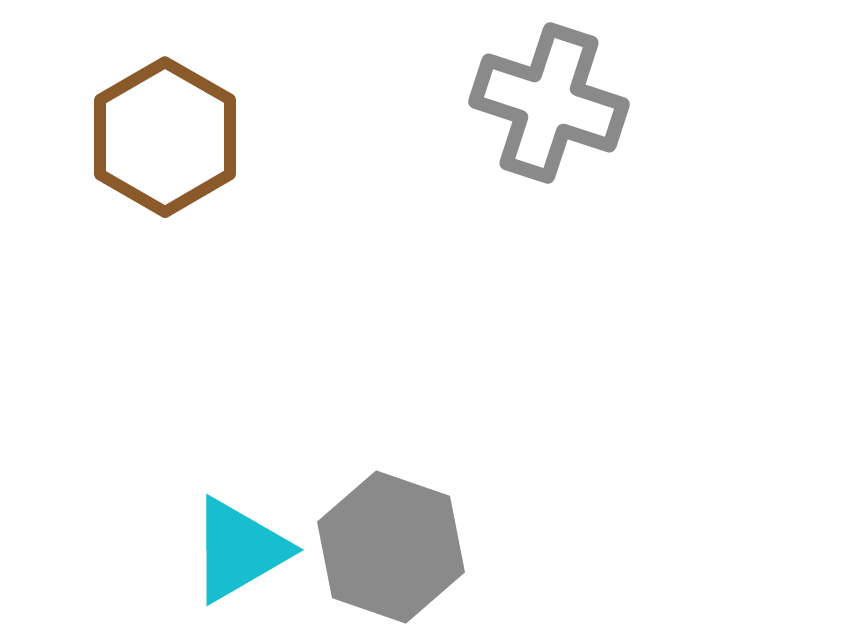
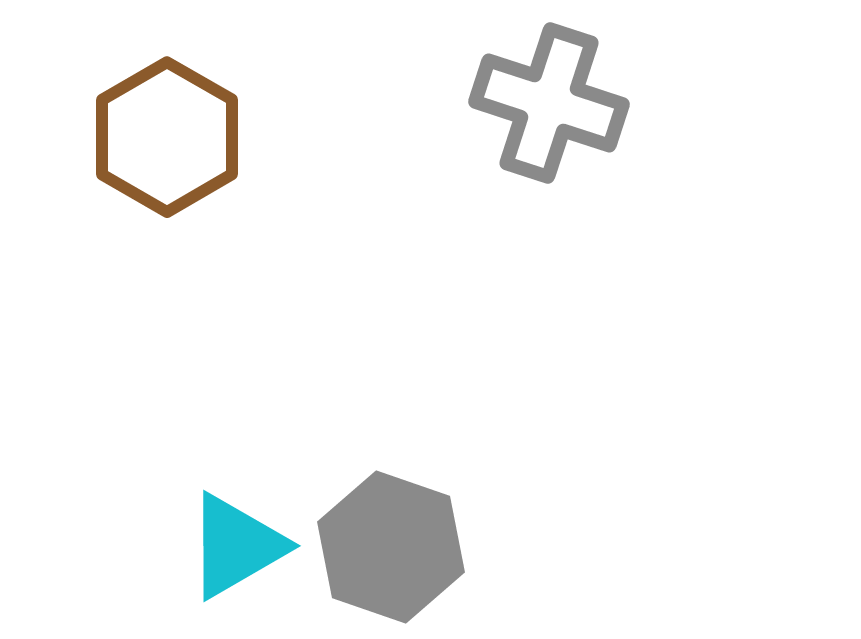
brown hexagon: moved 2 px right
cyan triangle: moved 3 px left, 4 px up
